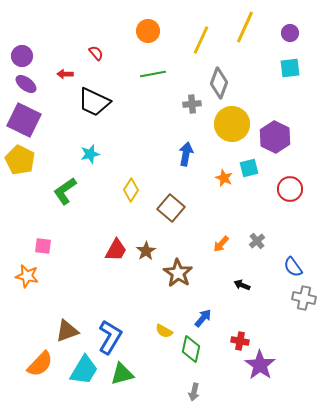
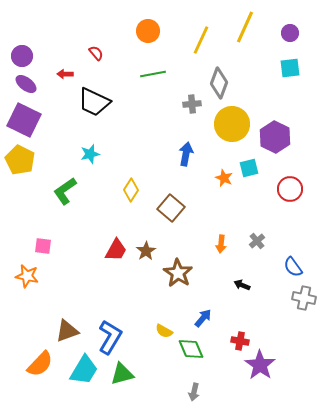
orange arrow at (221, 244): rotated 36 degrees counterclockwise
green diamond at (191, 349): rotated 36 degrees counterclockwise
